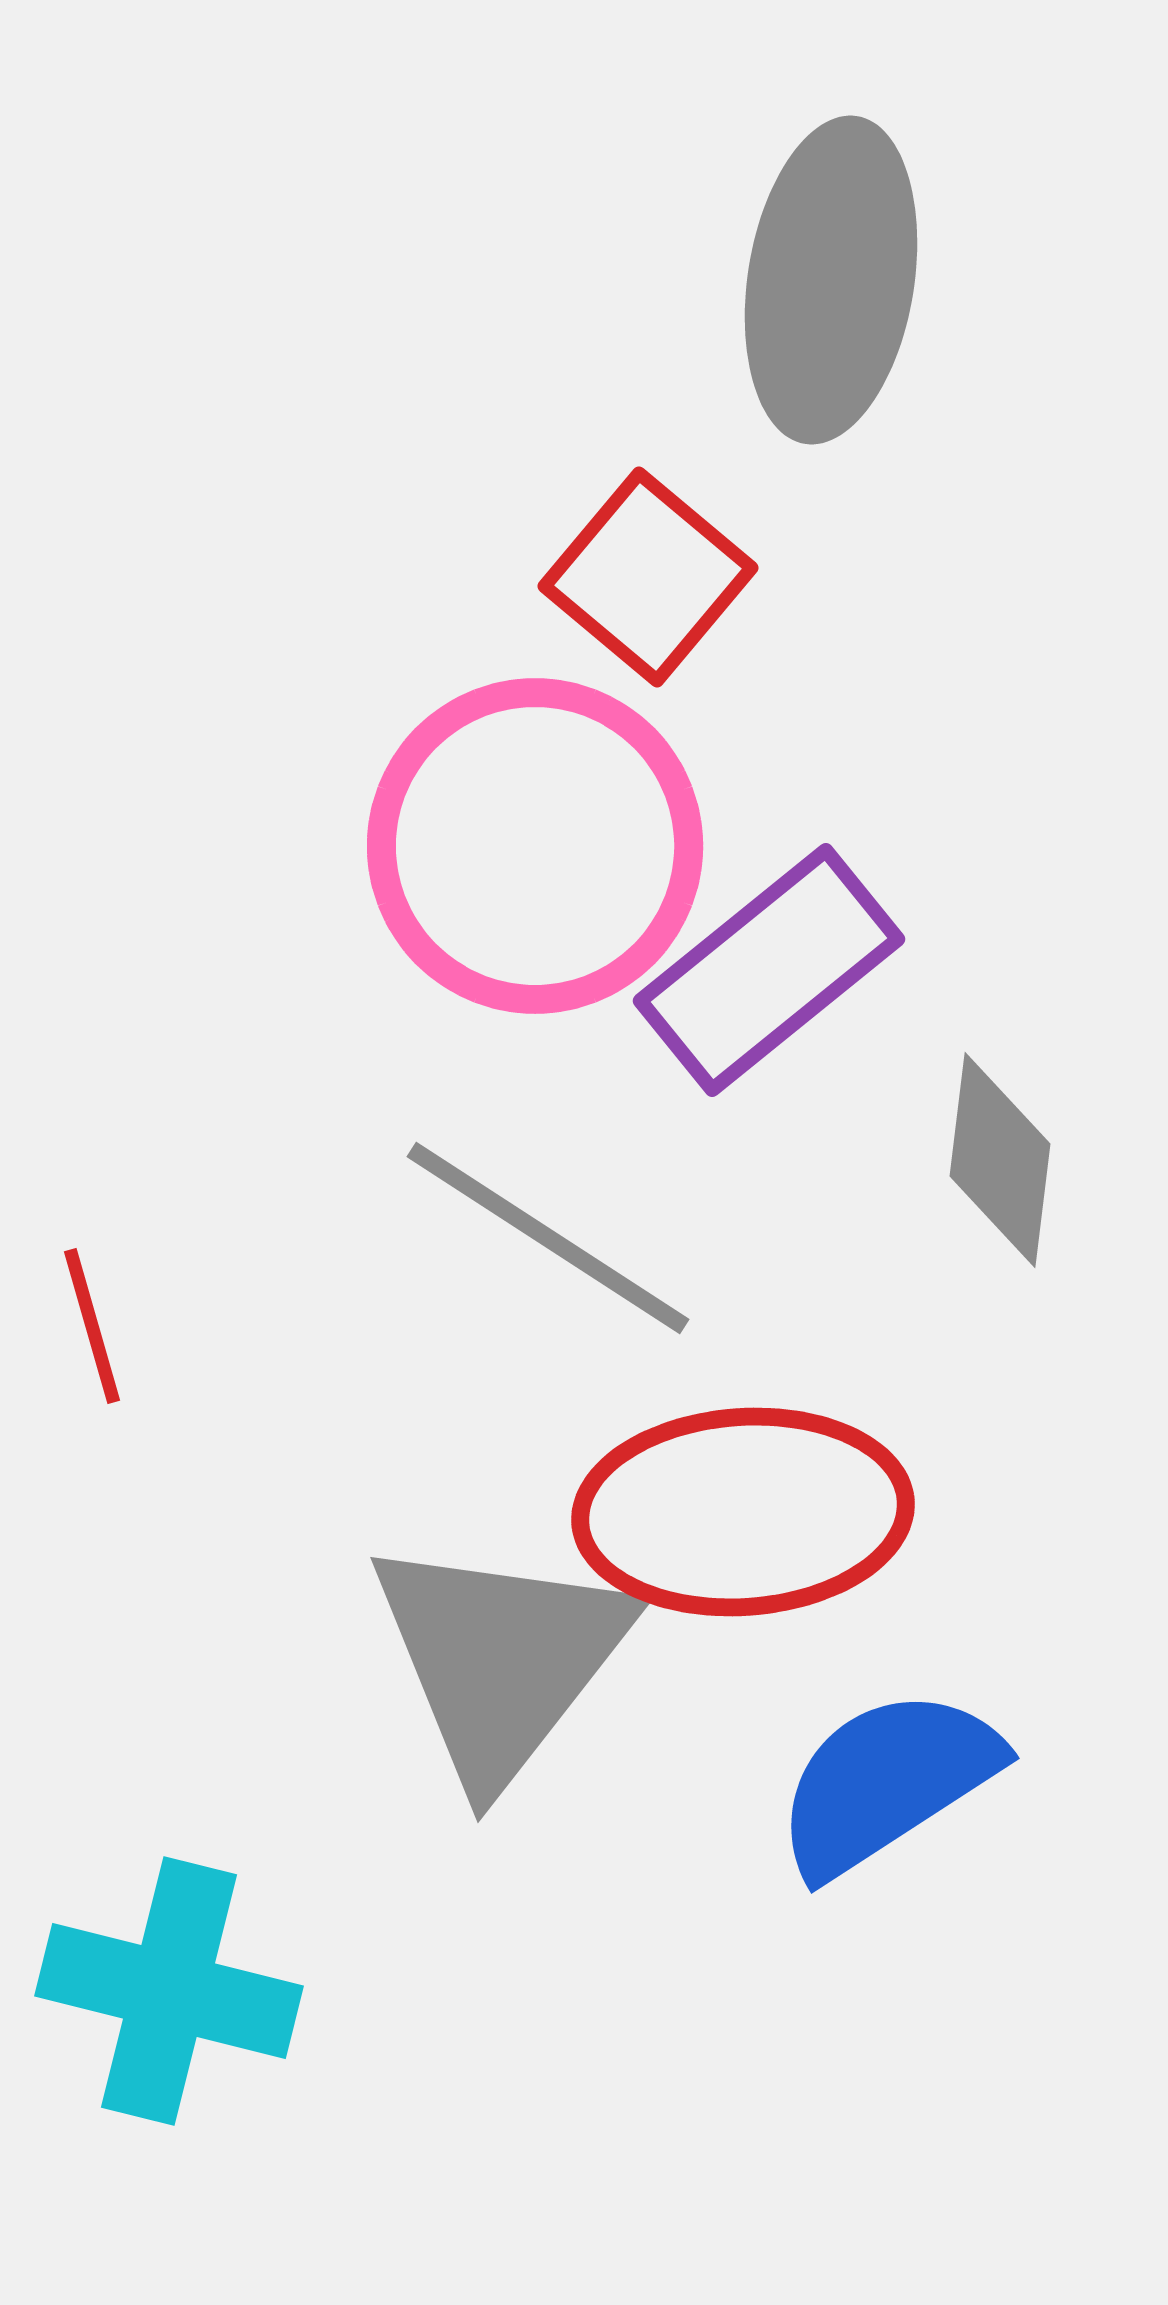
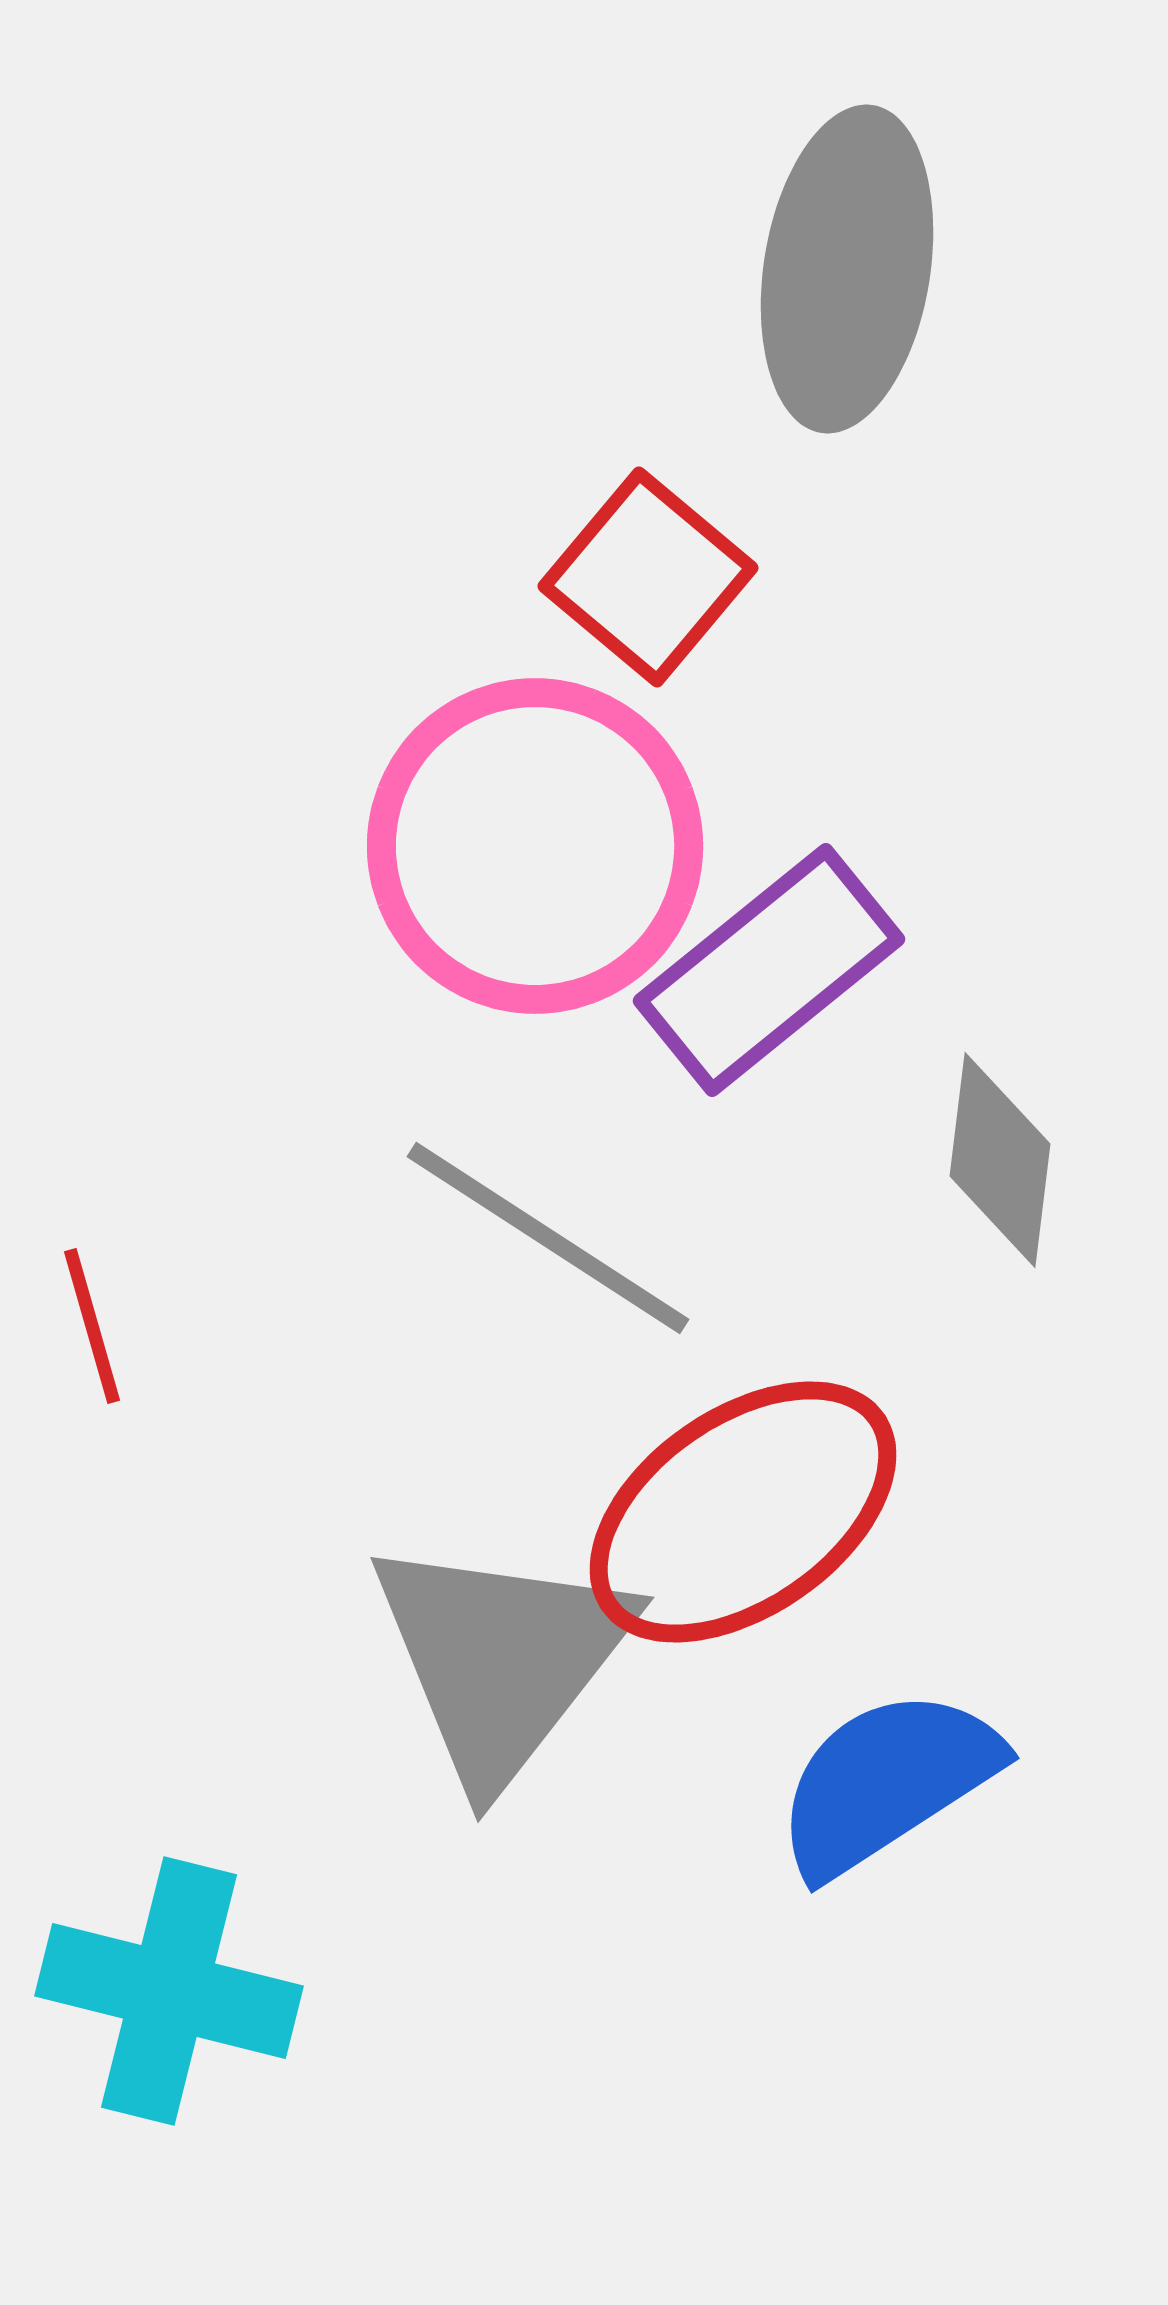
gray ellipse: moved 16 px right, 11 px up
red ellipse: rotated 31 degrees counterclockwise
